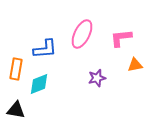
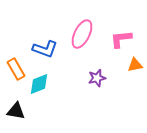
pink L-shape: moved 1 px down
blue L-shape: rotated 25 degrees clockwise
orange rectangle: rotated 40 degrees counterclockwise
black triangle: moved 1 px down
